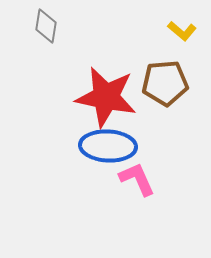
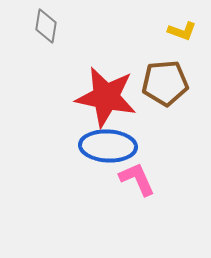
yellow L-shape: rotated 20 degrees counterclockwise
